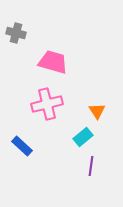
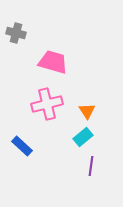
orange triangle: moved 10 px left
